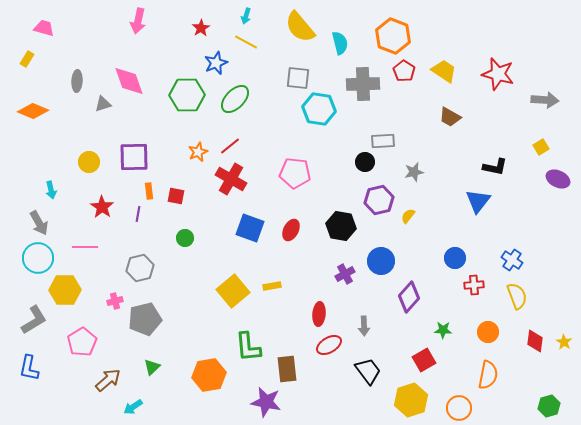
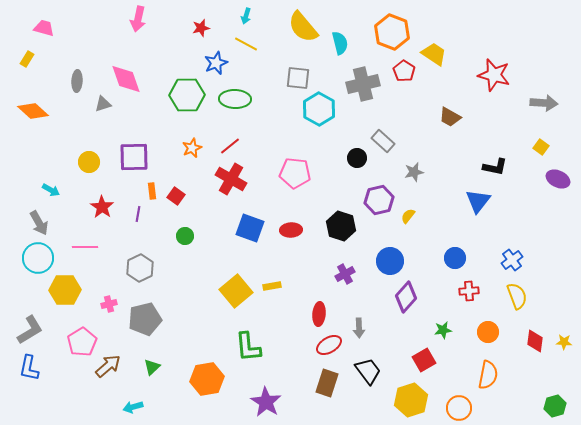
pink arrow at (138, 21): moved 2 px up
yellow semicircle at (300, 27): moved 3 px right
red star at (201, 28): rotated 18 degrees clockwise
orange hexagon at (393, 36): moved 1 px left, 4 px up
yellow line at (246, 42): moved 2 px down
yellow trapezoid at (444, 71): moved 10 px left, 17 px up
red star at (498, 74): moved 4 px left, 1 px down
pink diamond at (129, 81): moved 3 px left, 2 px up
gray cross at (363, 84): rotated 12 degrees counterclockwise
green ellipse at (235, 99): rotated 48 degrees clockwise
gray arrow at (545, 100): moved 1 px left, 3 px down
cyan hexagon at (319, 109): rotated 20 degrees clockwise
orange diamond at (33, 111): rotated 20 degrees clockwise
gray rectangle at (383, 141): rotated 45 degrees clockwise
yellow square at (541, 147): rotated 21 degrees counterclockwise
orange star at (198, 152): moved 6 px left, 4 px up
black circle at (365, 162): moved 8 px left, 4 px up
cyan arrow at (51, 190): rotated 48 degrees counterclockwise
orange rectangle at (149, 191): moved 3 px right
red square at (176, 196): rotated 24 degrees clockwise
black hexagon at (341, 226): rotated 8 degrees clockwise
red ellipse at (291, 230): rotated 60 degrees clockwise
green circle at (185, 238): moved 2 px up
blue cross at (512, 260): rotated 20 degrees clockwise
blue circle at (381, 261): moved 9 px right
gray hexagon at (140, 268): rotated 12 degrees counterclockwise
red cross at (474, 285): moved 5 px left, 6 px down
yellow square at (233, 291): moved 3 px right
purple diamond at (409, 297): moved 3 px left
pink cross at (115, 301): moved 6 px left, 3 px down
gray L-shape at (34, 320): moved 4 px left, 10 px down
gray arrow at (364, 326): moved 5 px left, 2 px down
green star at (443, 330): rotated 12 degrees counterclockwise
yellow star at (564, 342): rotated 28 degrees counterclockwise
brown rectangle at (287, 369): moved 40 px right, 14 px down; rotated 24 degrees clockwise
orange hexagon at (209, 375): moved 2 px left, 4 px down
brown arrow at (108, 380): moved 14 px up
purple star at (266, 402): rotated 20 degrees clockwise
green hexagon at (549, 406): moved 6 px right
cyan arrow at (133, 407): rotated 18 degrees clockwise
